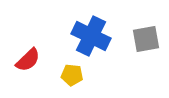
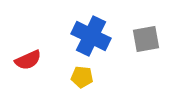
red semicircle: rotated 20 degrees clockwise
yellow pentagon: moved 10 px right, 2 px down
